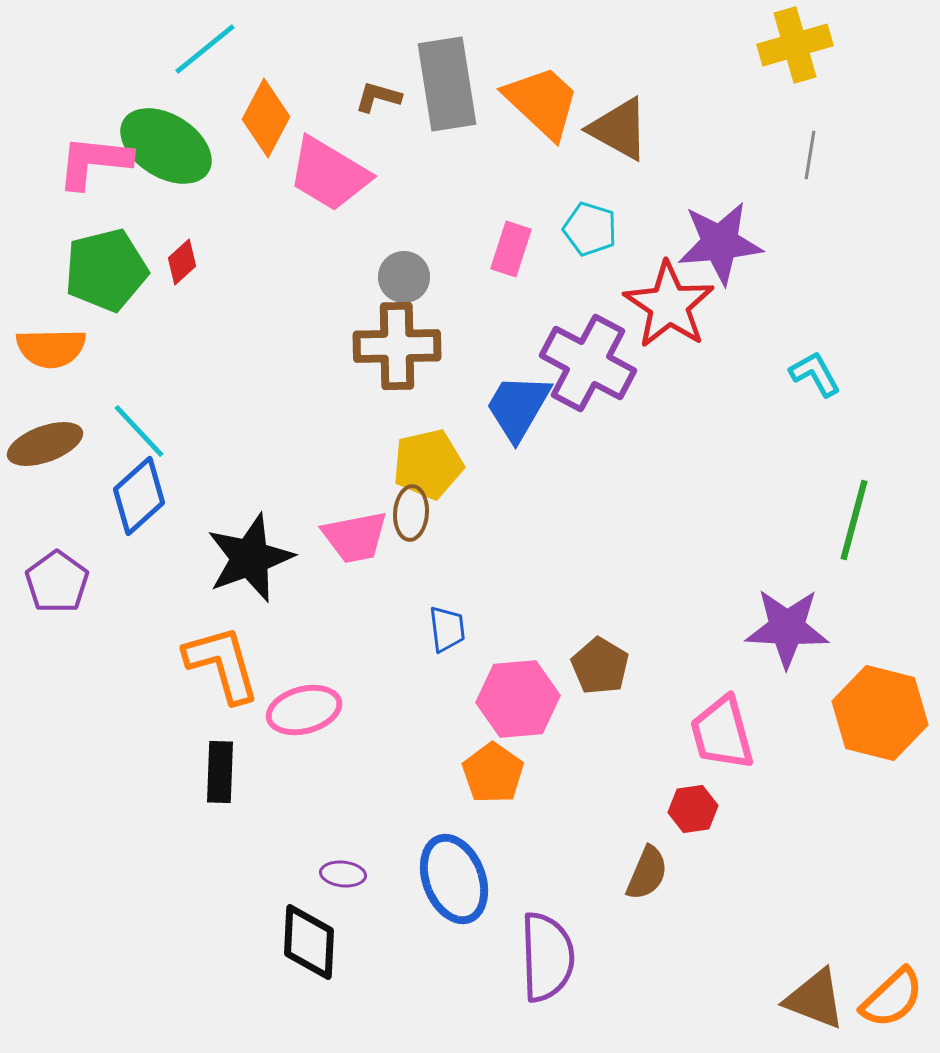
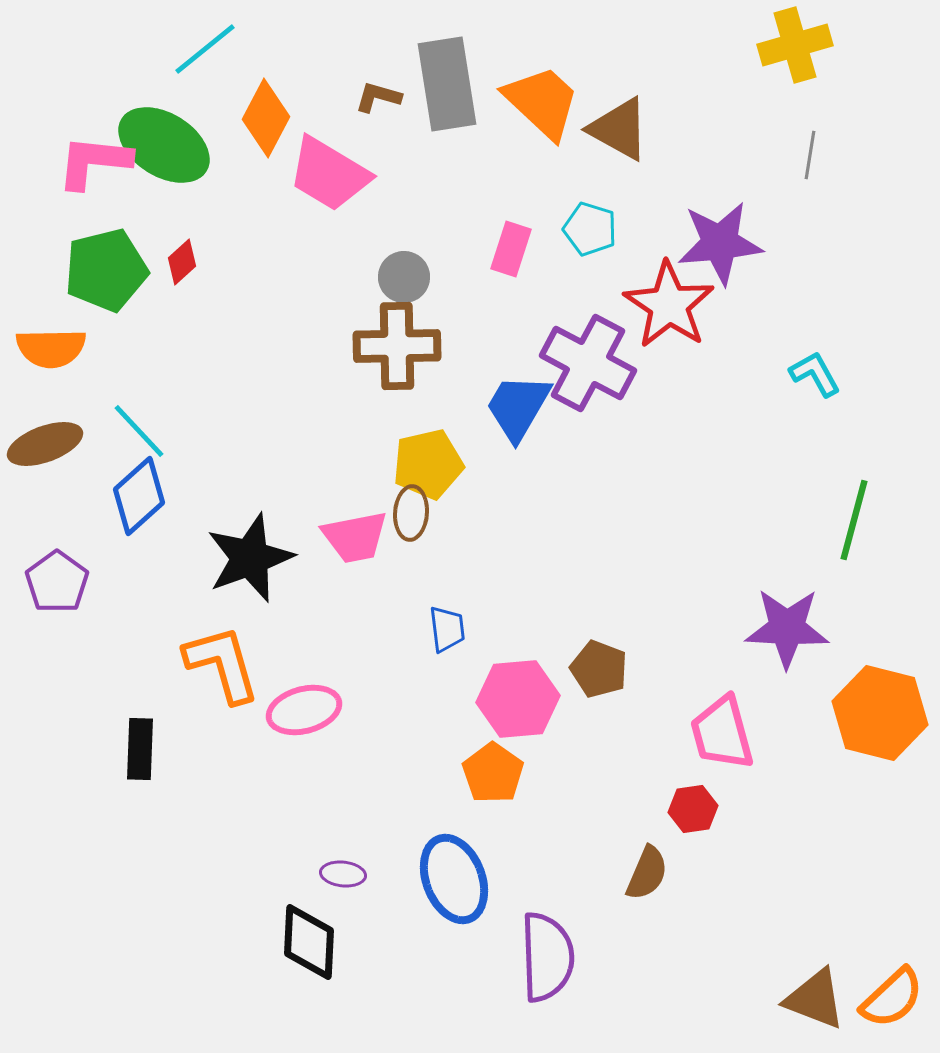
green ellipse at (166, 146): moved 2 px left, 1 px up
brown pentagon at (600, 666): moved 1 px left, 3 px down; rotated 10 degrees counterclockwise
black rectangle at (220, 772): moved 80 px left, 23 px up
